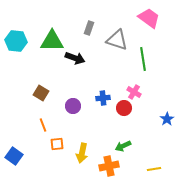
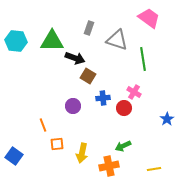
brown square: moved 47 px right, 17 px up
